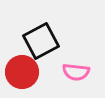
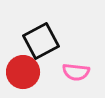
red circle: moved 1 px right
